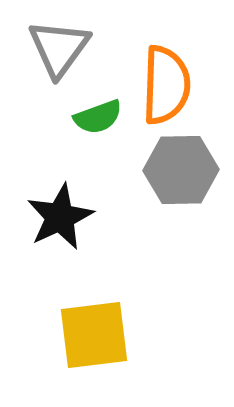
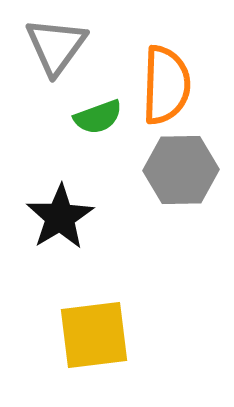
gray triangle: moved 3 px left, 2 px up
black star: rotated 6 degrees counterclockwise
